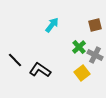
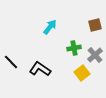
cyan arrow: moved 2 px left, 2 px down
green cross: moved 5 px left, 1 px down; rotated 32 degrees clockwise
gray cross: rotated 21 degrees clockwise
black line: moved 4 px left, 2 px down
black L-shape: moved 1 px up
